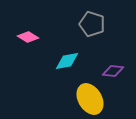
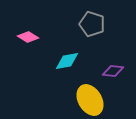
yellow ellipse: moved 1 px down
